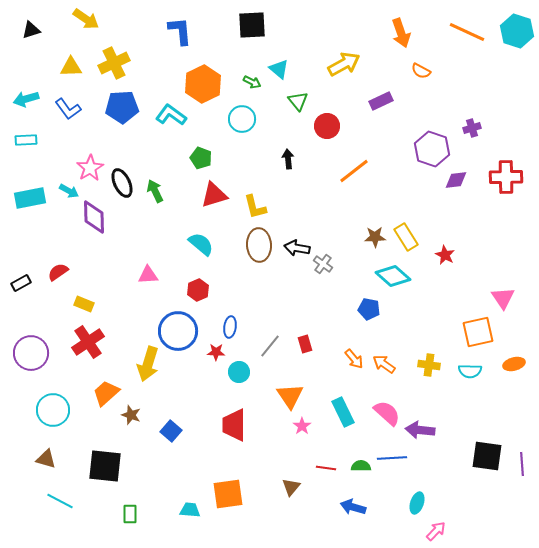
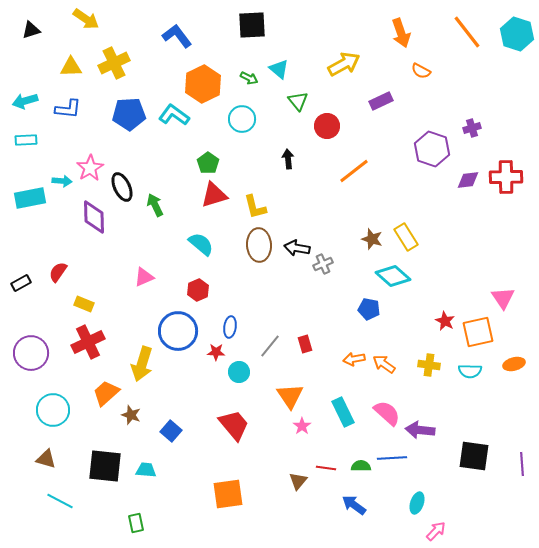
blue L-shape at (180, 31): moved 3 px left, 5 px down; rotated 32 degrees counterclockwise
cyan hexagon at (517, 31): moved 3 px down
orange line at (467, 32): rotated 27 degrees clockwise
green arrow at (252, 82): moved 3 px left, 4 px up
cyan arrow at (26, 99): moved 1 px left, 2 px down
blue pentagon at (122, 107): moved 7 px right, 7 px down
blue L-shape at (68, 109): rotated 48 degrees counterclockwise
cyan L-shape at (171, 115): moved 3 px right
green pentagon at (201, 158): moved 7 px right, 5 px down; rotated 15 degrees clockwise
purple diamond at (456, 180): moved 12 px right
black ellipse at (122, 183): moved 4 px down
cyan arrow at (69, 191): moved 7 px left, 10 px up; rotated 24 degrees counterclockwise
green arrow at (155, 191): moved 14 px down
brown star at (375, 237): moved 3 px left, 2 px down; rotated 20 degrees clockwise
red star at (445, 255): moved 66 px down
gray cross at (323, 264): rotated 30 degrees clockwise
red semicircle at (58, 272): rotated 20 degrees counterclockwise
pink triangle at (148, 275): moved 4 px left, 2 px down; rotated 20 degrees counterclockwise
red cross at (88, 342): rotated 8 degrees clockwise
orange arrow at (354, 359): rotated 120 degrees clockwise
yellow arrow at (148, 364): moved 6 px left
red trapezoid at (234, 425): rotated 140 degrees clockwise
black square at (487, 456): moved 13 px left
brown triangle at (291, 487): moved 7 px right, 6 px up
blue arrow at (353, 507): moved 1 px right, 2 px up; rotated 20 degrees clockwise
cyan trapezoid at (190, 510): moved 44 px left, 40 px up
green rectangle at (130, 514): moved 6 px right, 9 px down; rotated 12 degrees counterclockwise
